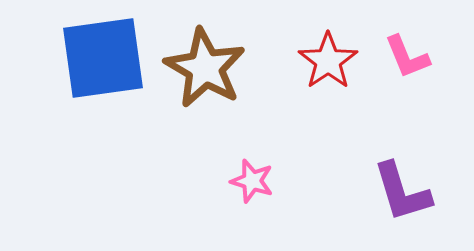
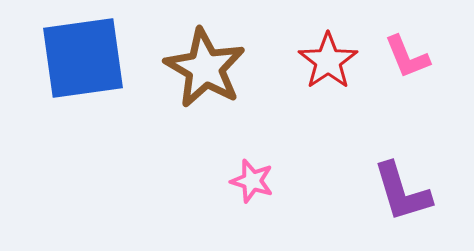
blue square: moved 20 px left
